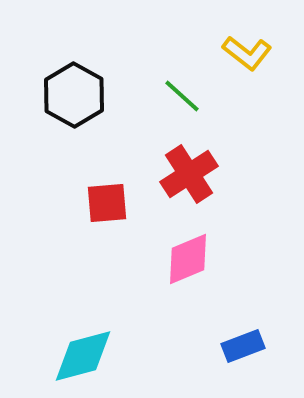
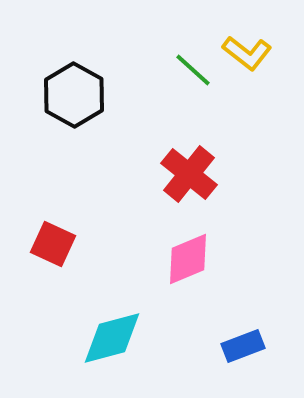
green line: moved 11 px right, 26 px up
red cross: rotated 18 degrees counterclockwise
red square: moved 54 px left, 41 px down; rotated 30 degrees clockwise
cyan diamond: moved 29 px right, 18 px up
